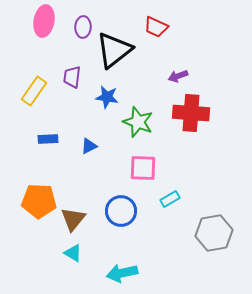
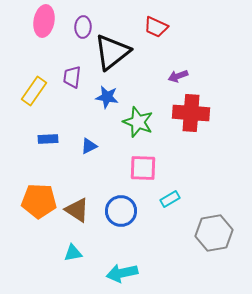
black triangle: moved 2 px left, 2 px down
brown triangle: moved 4 px right, 9 px up; rotated 36 degrees counterclockwise
cyan triangle: rotated 42 degrees counterclockwise
